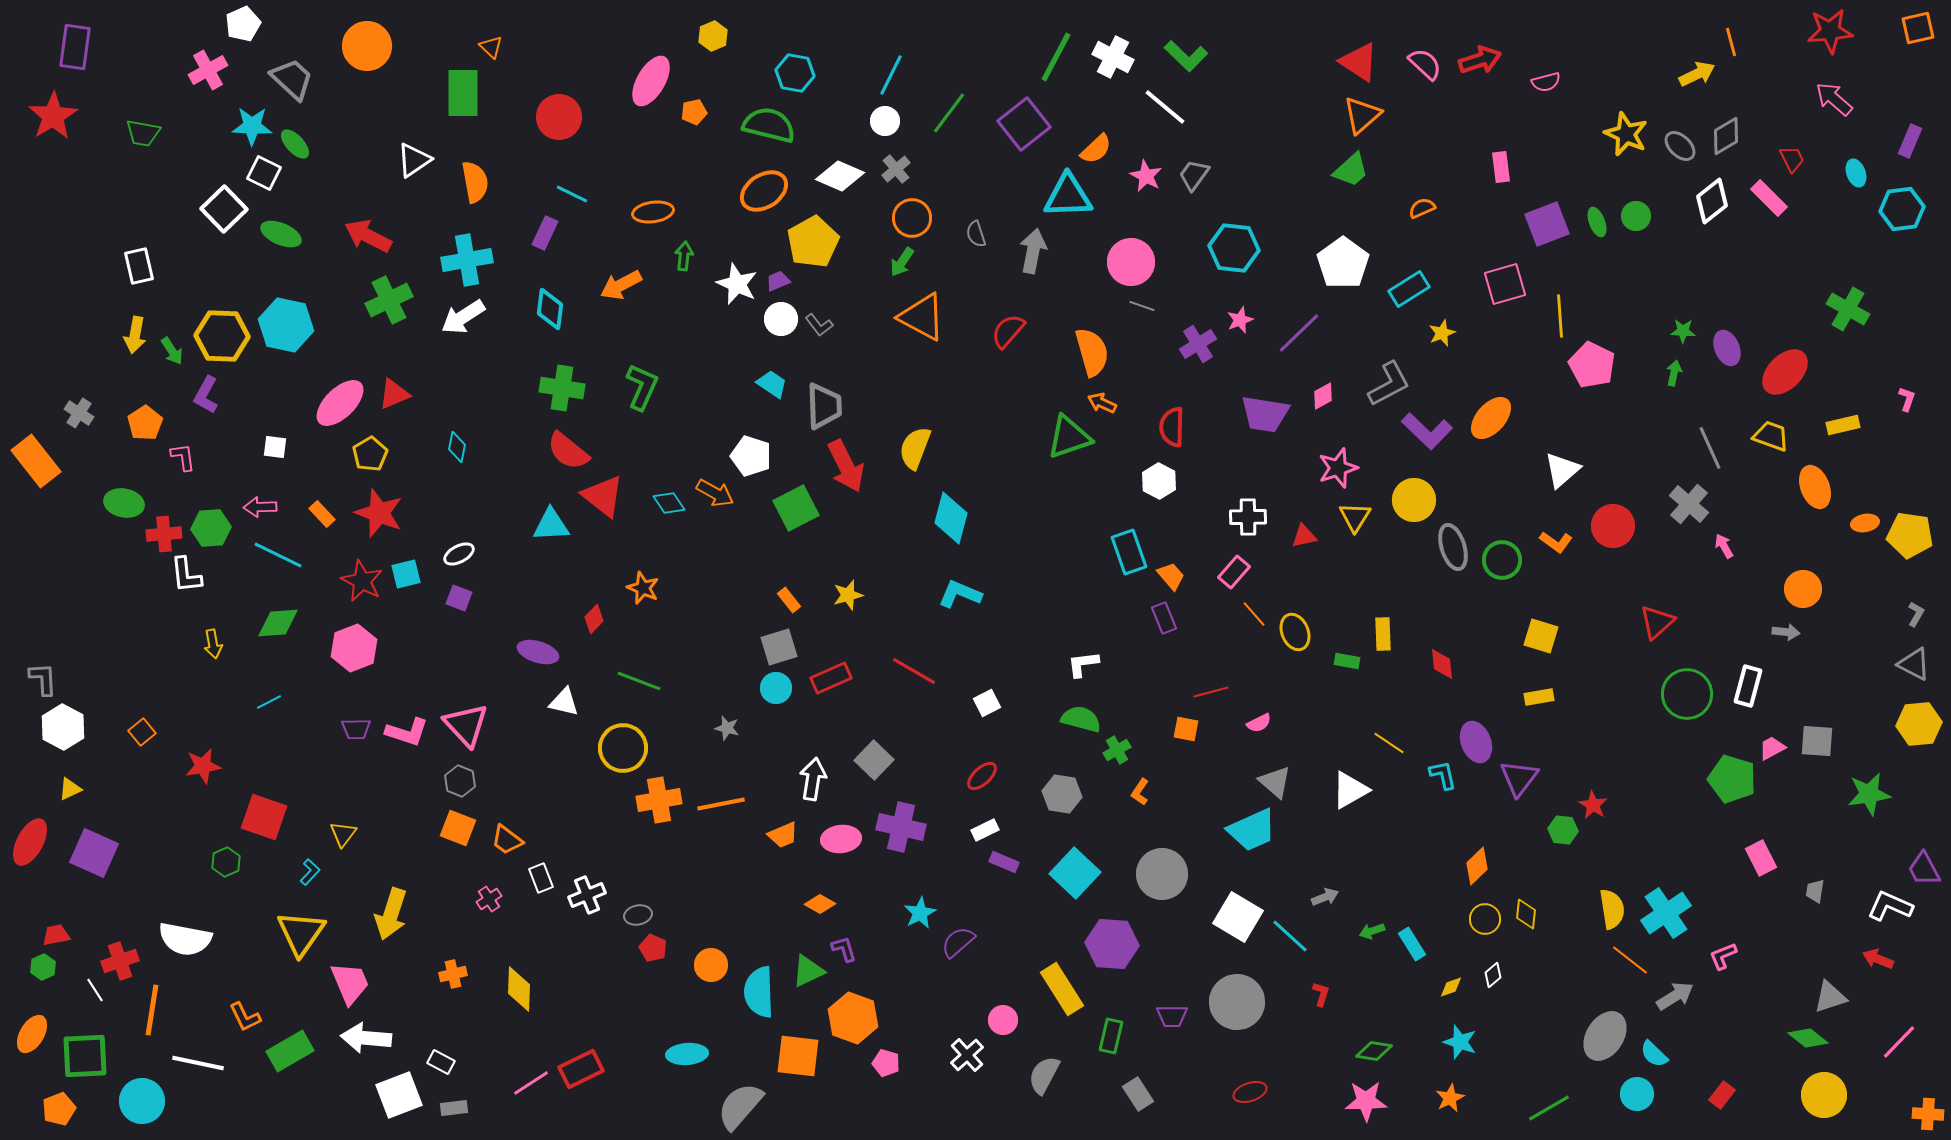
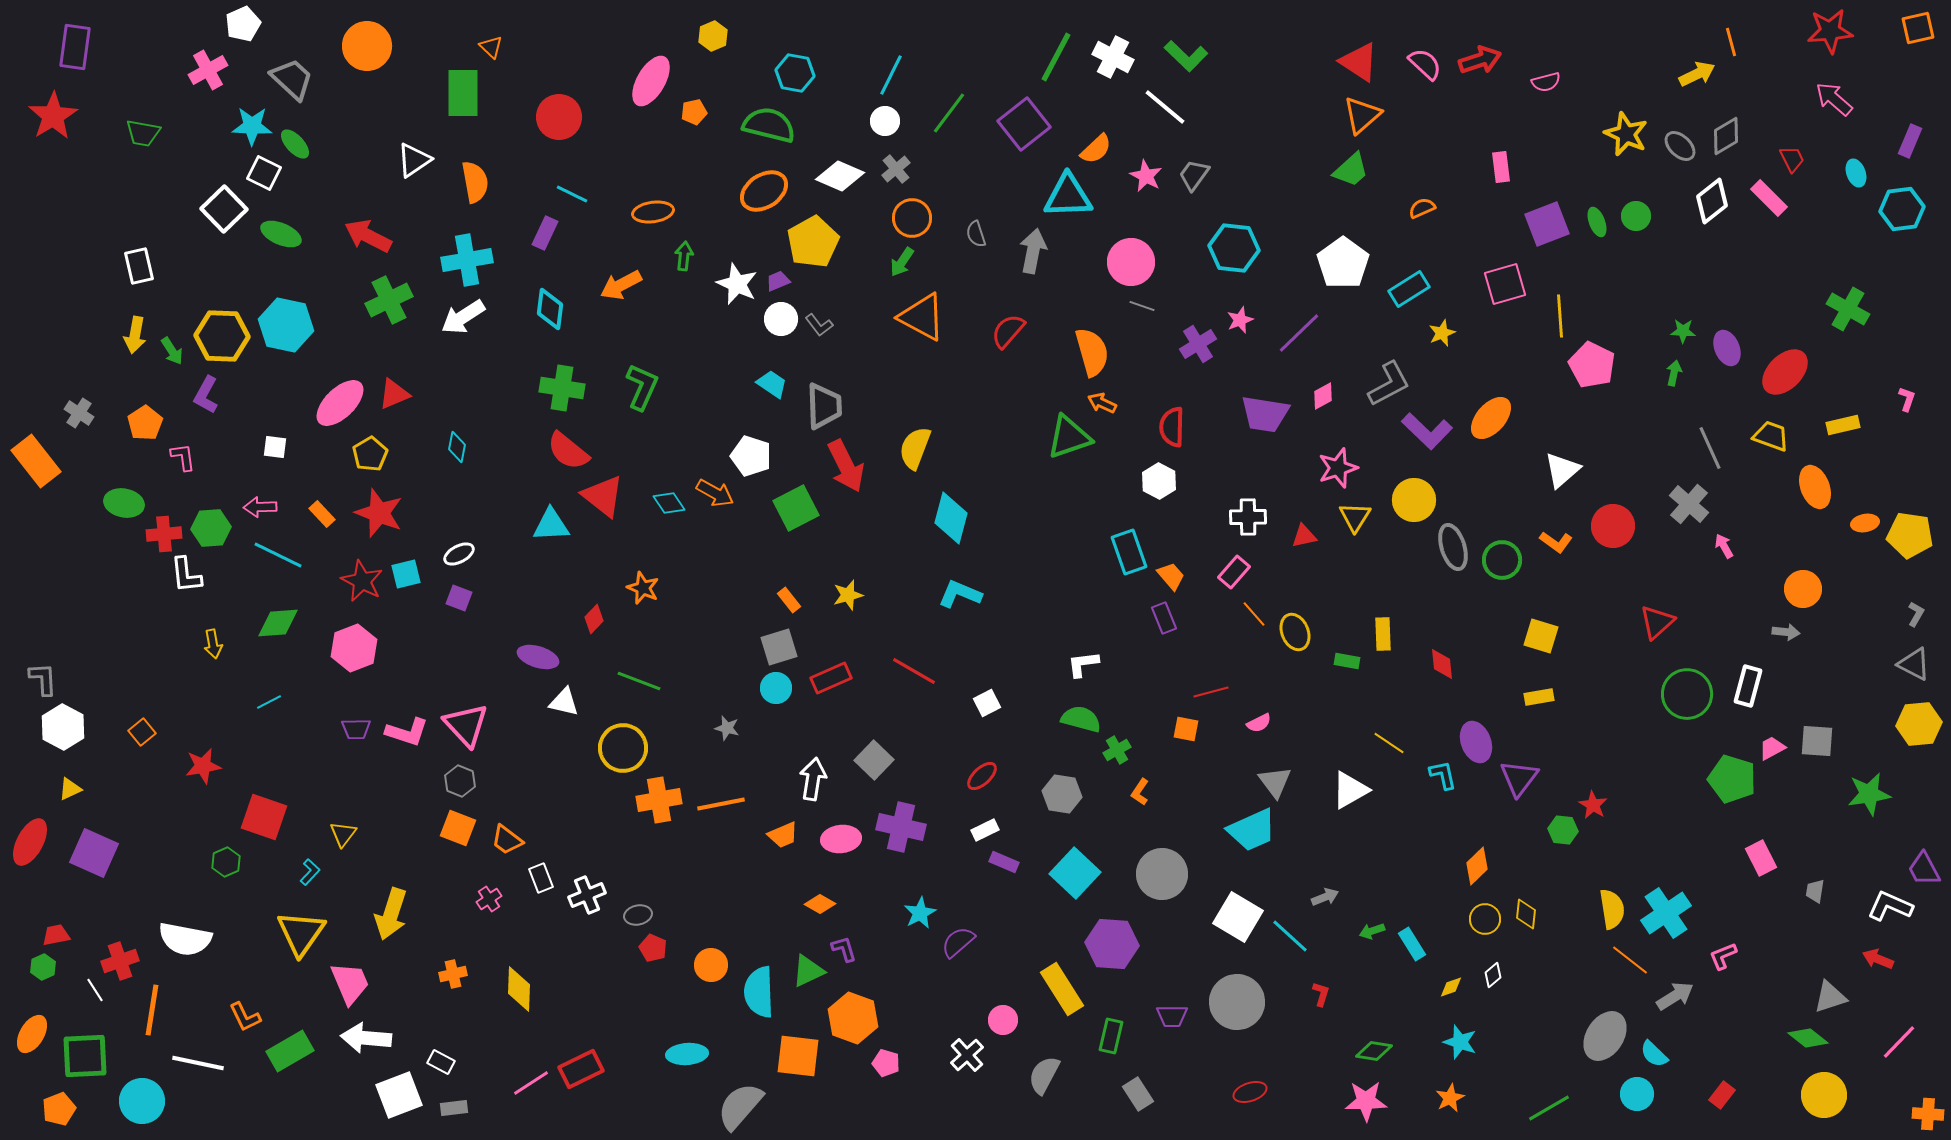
purple ellipse at (538, 652): moved 5 px down
gray triangle at (1275, 782): rotated 12 degrees clockwise
